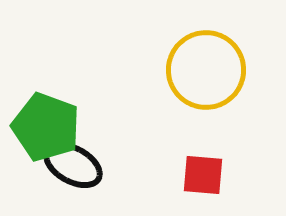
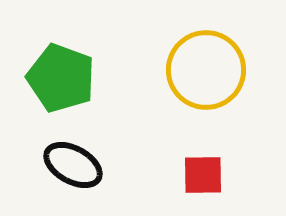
green pentagon: moved 15 px right, 49 px up
red square: rotated 6 degrees counterclockwise
